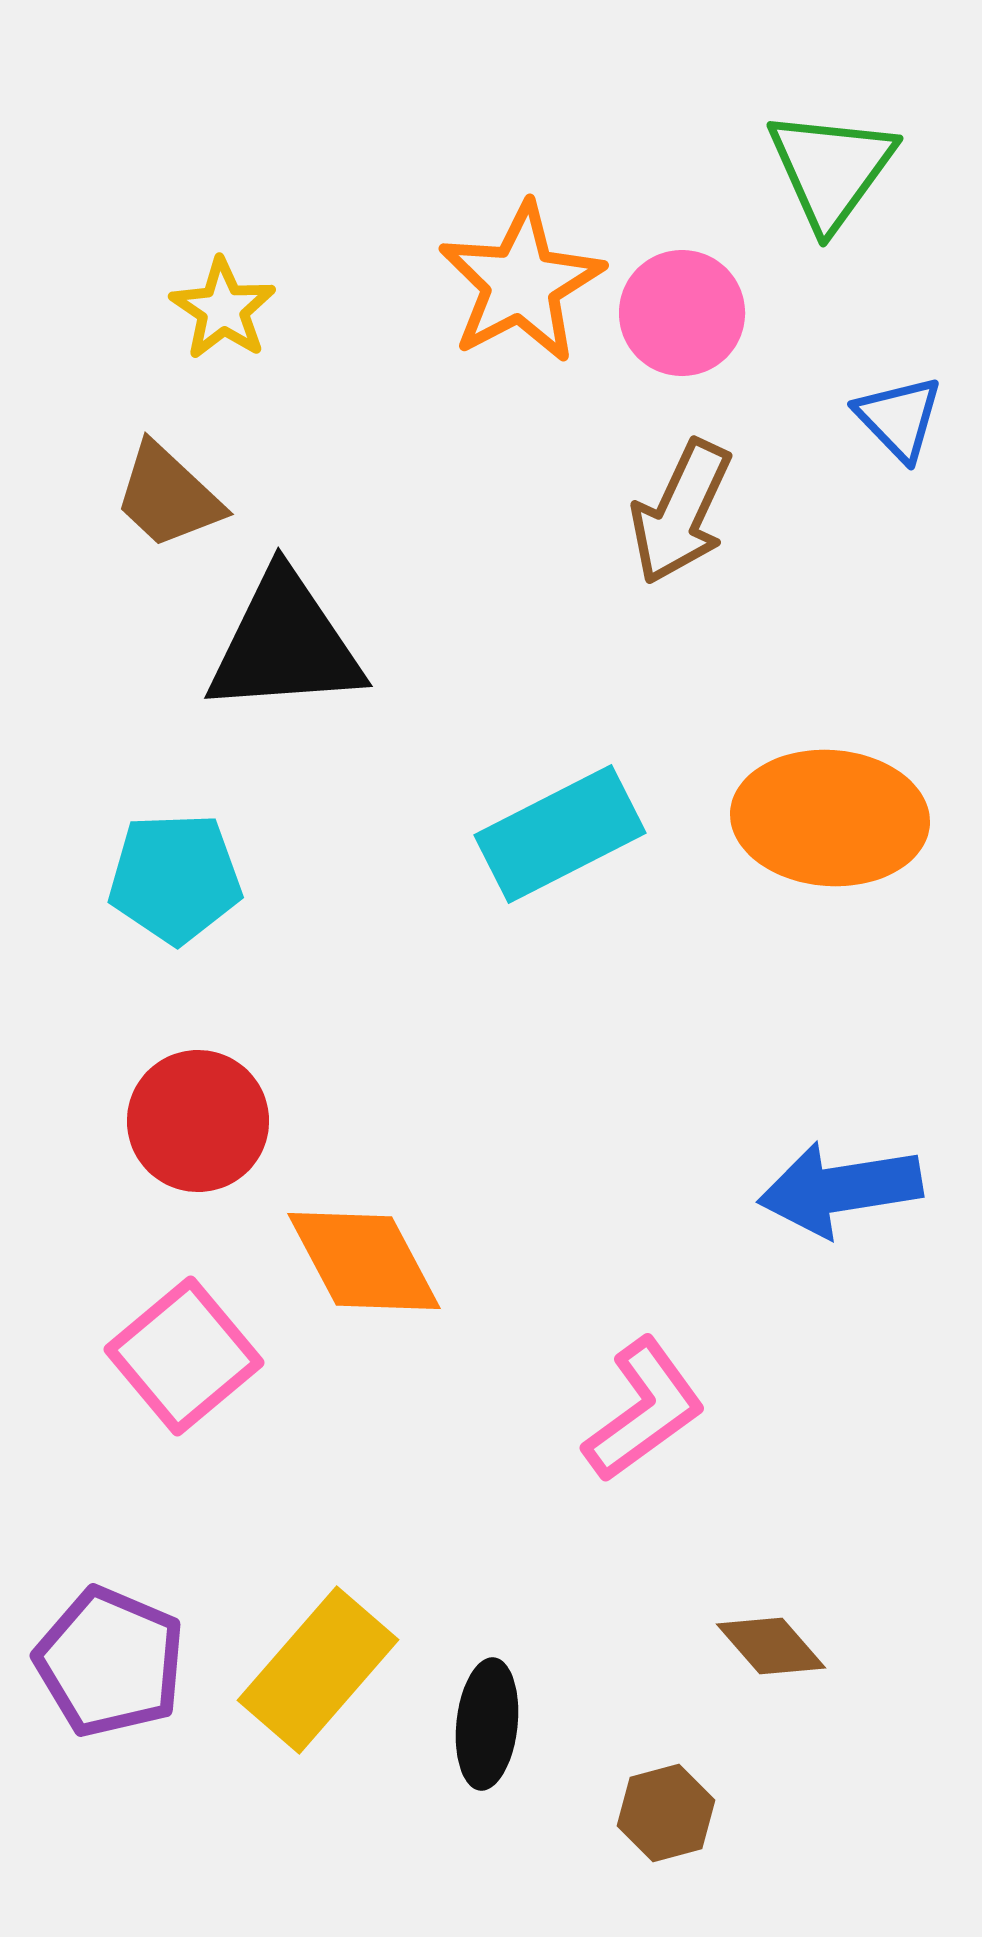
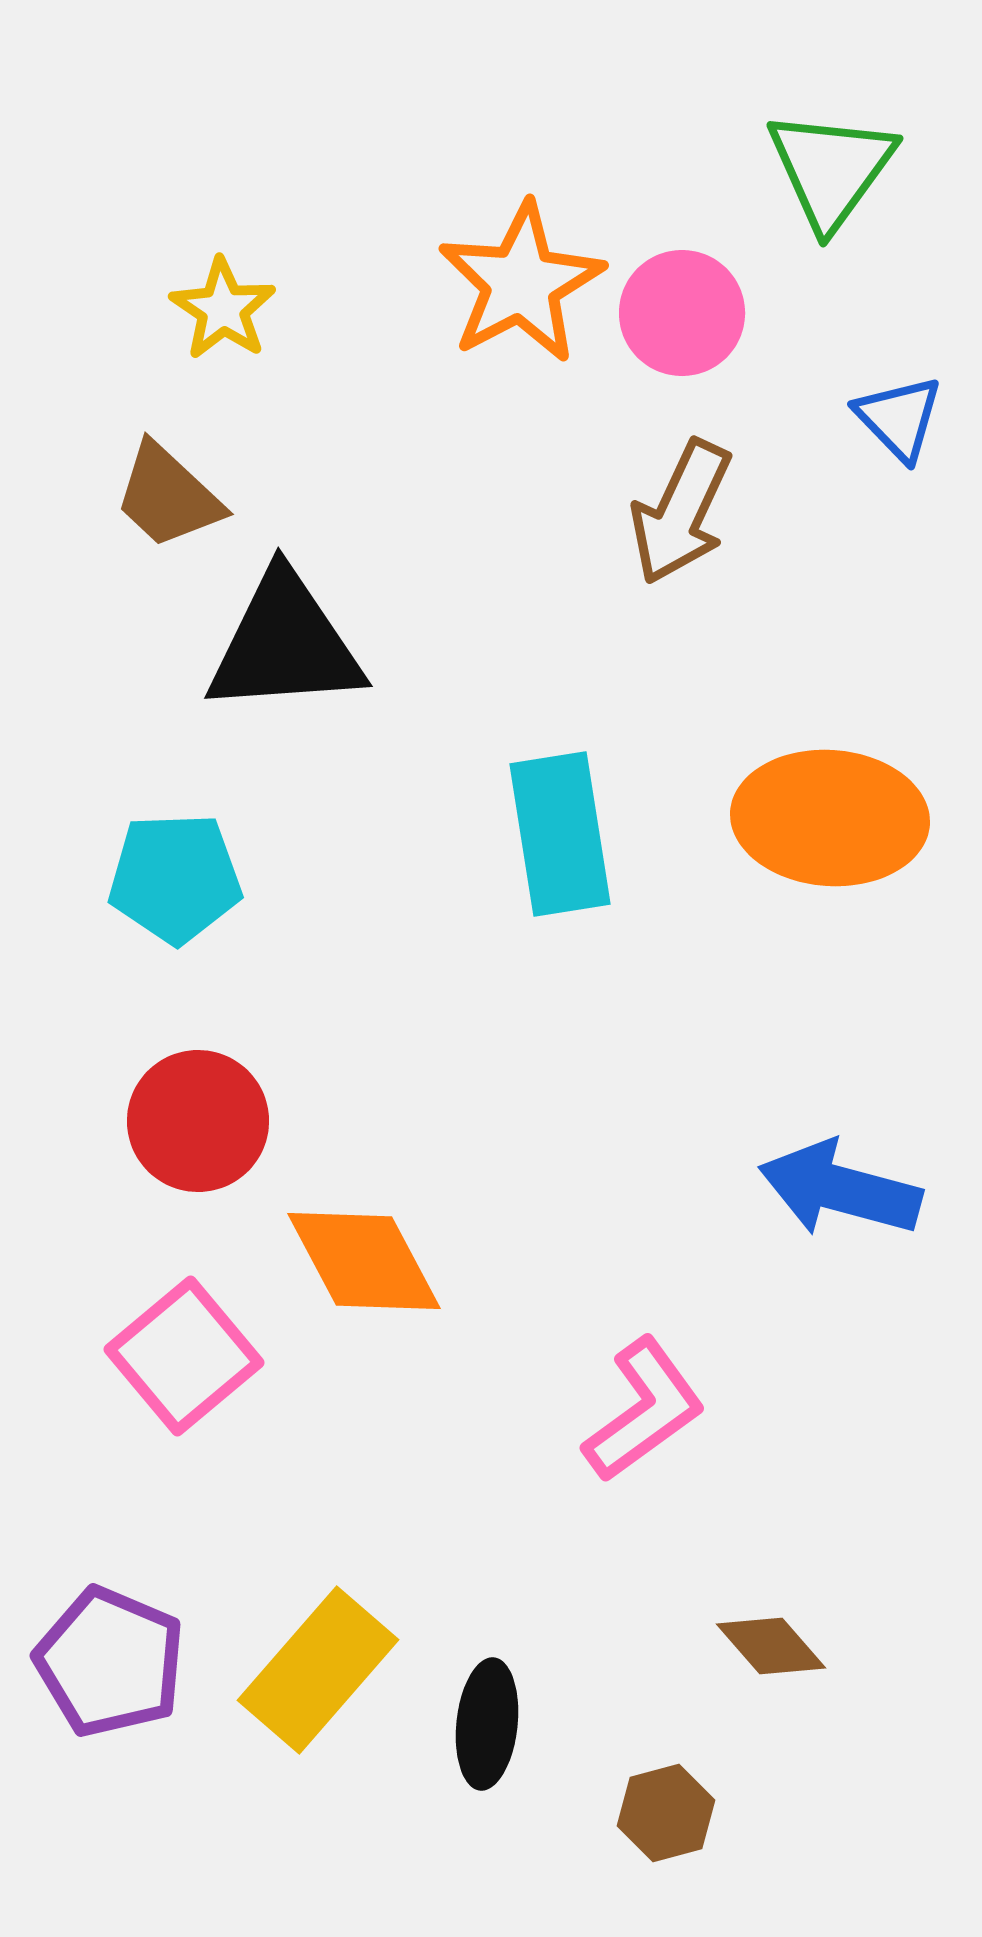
cyan rectangle: rotated 72 degrees counterclockwise
blue arrow: rotated 24 degrees clockwise
